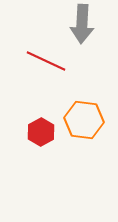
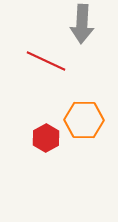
orange hexagon: rotated 6 degrees counterclockwise
red hexagon: moved 5 px right, 6 px down
